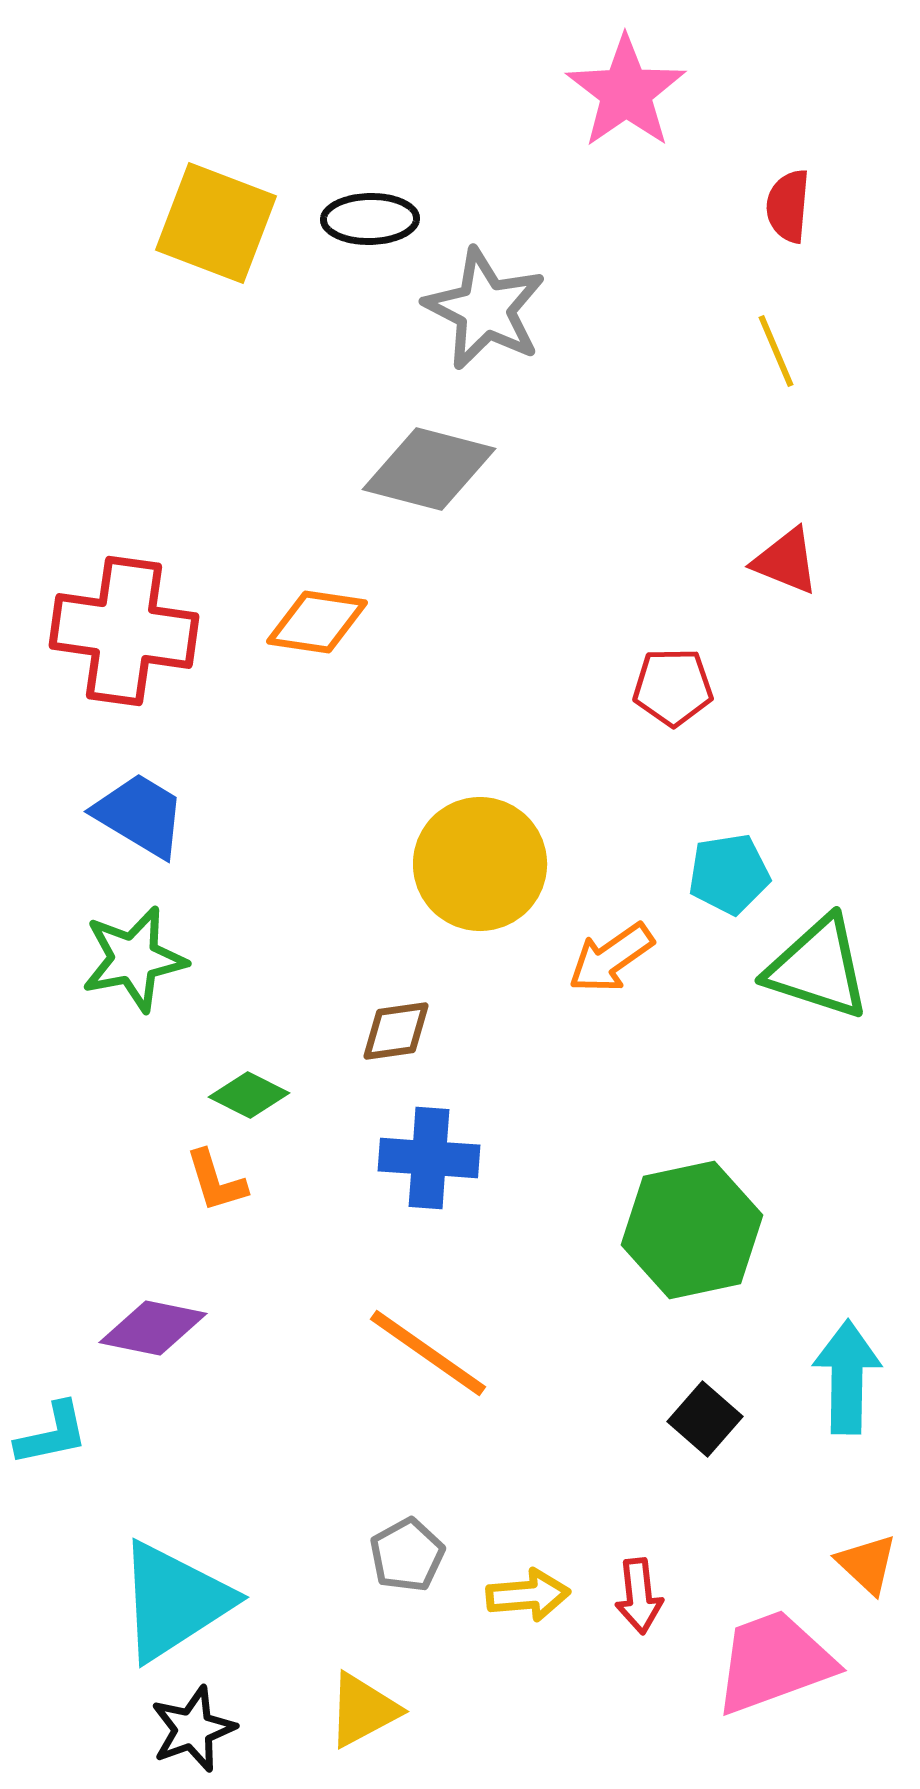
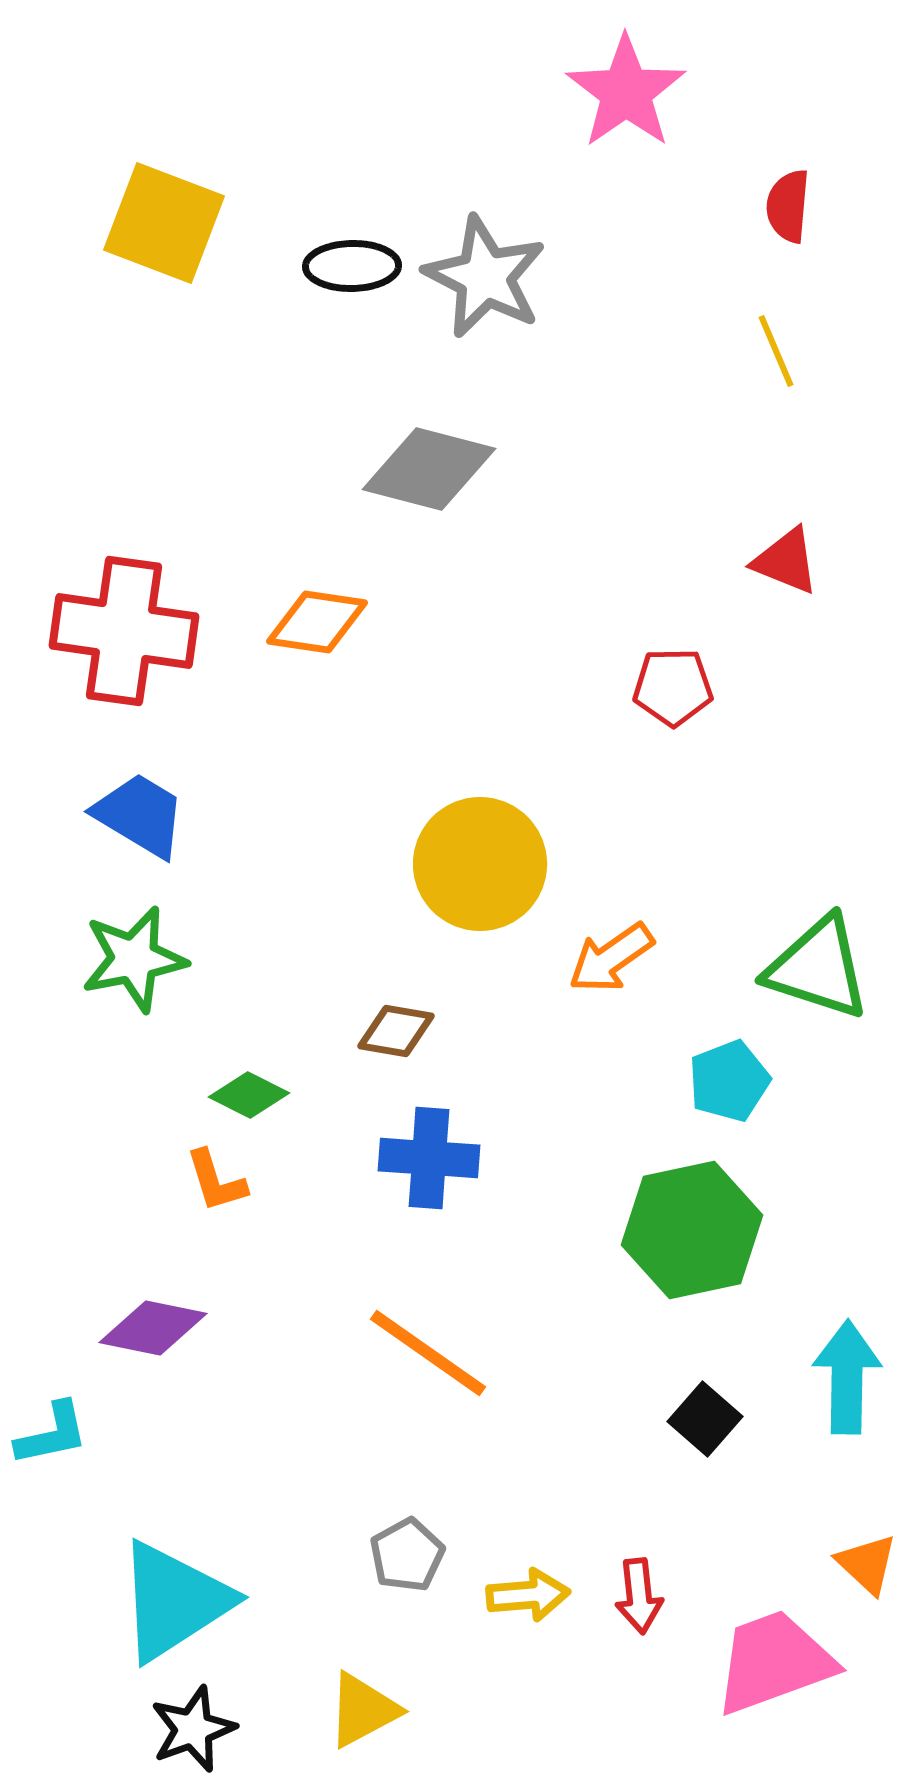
black ellipse: moved 18 px left, 47 px down
yellow square: moved 52 px left
gray star: moved 32 px up
cyan pentagon: moved 207 px down; rotated 12 degrees counterclockwise
brown diamond: rotated 18 degrees clockwise
